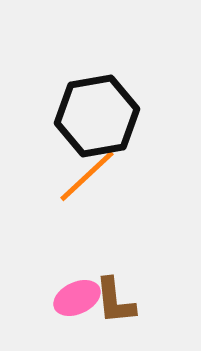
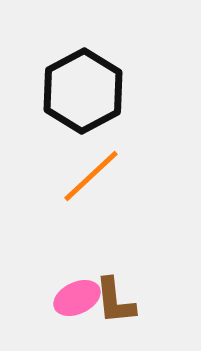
black hexagon: moved 14 px left, 25 px up; rotated 18 degrees counterclockwise
orange line: moved 4 px right
